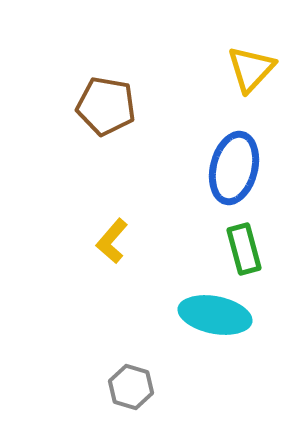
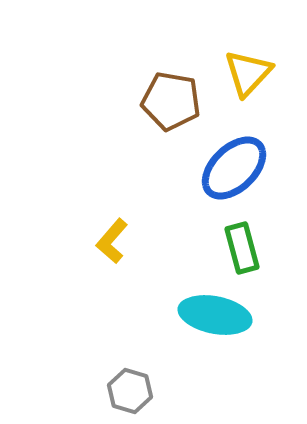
yellow triangle: moved 3 px left, 4 px down
brown pentagon: moved 65 px right, 5 px up
blue ellipse: rotated 32 degrees clockwise
green rectangle: moved 2 px left, 1 px up
gray hexagon: moved 1 px left, 4 px down
